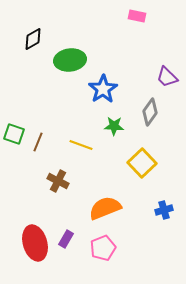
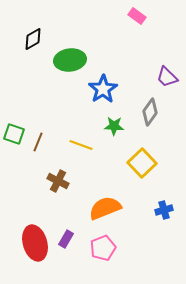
pink rectangle: rotated 24 degrees clockwise
